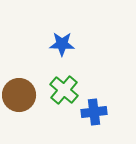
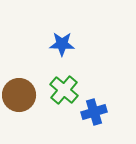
blue cross: rotated 10 degrees counterclockwise
